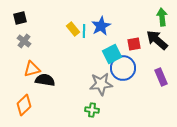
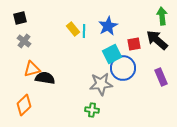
green arrow: moved 1 px up
blue star: moved 7 px right
black semicircle: moved 2 px up
